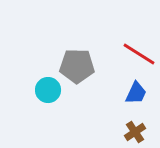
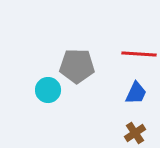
red line: rotated 28 degrees counterclockwise
brown cross: moved 1 px down
